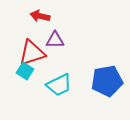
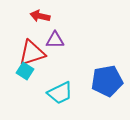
cyan trapezoid: moved 1 px right, 8 px down
